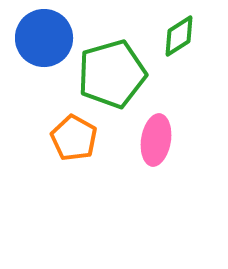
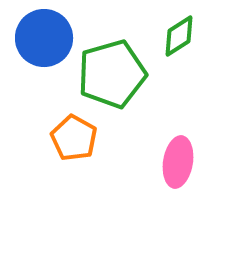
pink ellipse: moved 22 px right, 22 px down
